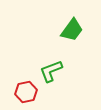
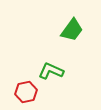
green L-shape: rotated 45 degrees clockwise
